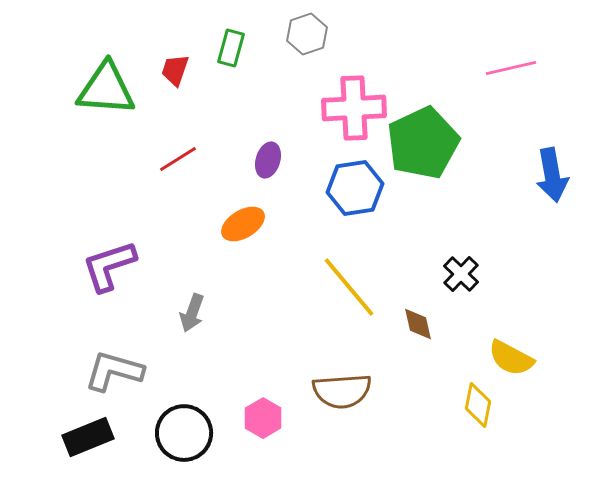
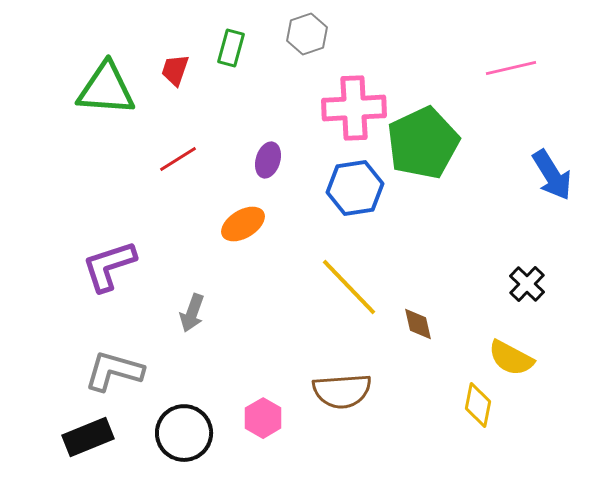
blue arrow: rotated 22 degrees counterclockwise
black cross: moved 66 px right, 10 px down
yellow line: rotated 4 degrees counterclockwise
